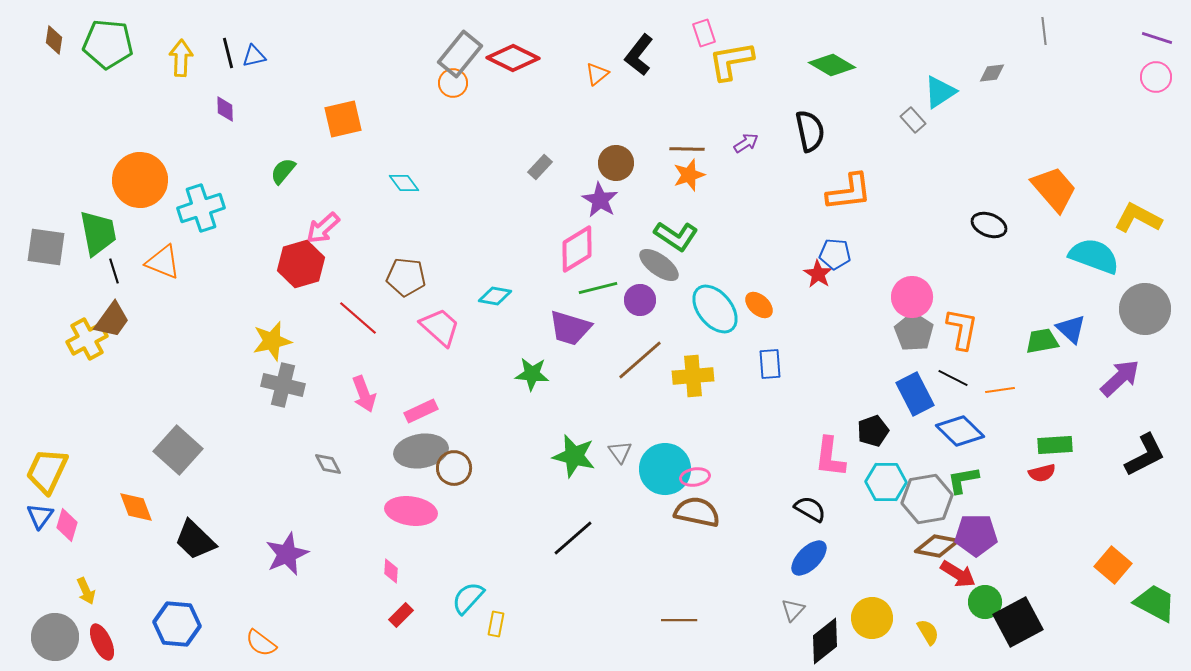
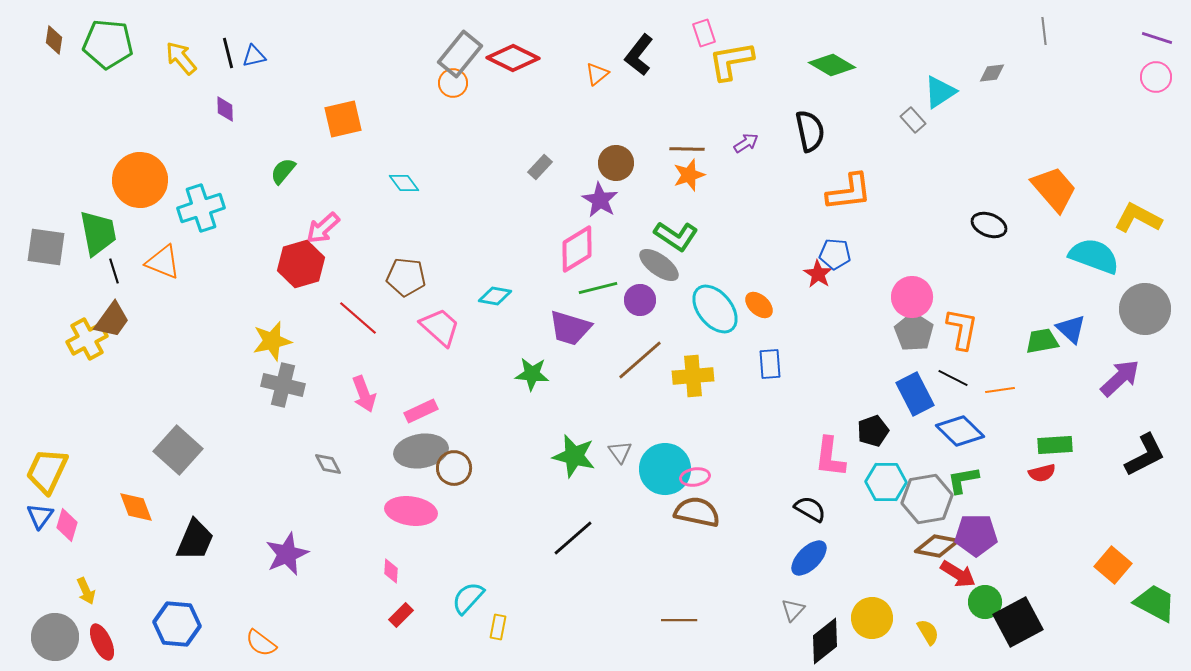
yellow arrow at (181, 58): rotated 42 degrees counterclockwise
black trapezoid at (195, 540): rotated 111 degrees counterclockwise
yellow rectangle at (496, 624): moved 2 px right, 3 px down
